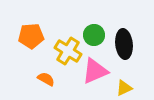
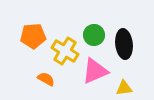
orange pentagon: moved 2 px right
yellow cross: moved 3 px left
yellow triangle: rotated 18 degrees clockwise
